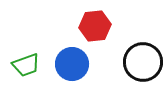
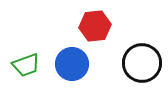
black circle: moved 1 px left, 1 px down
